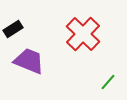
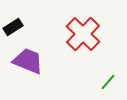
black rectangle: moved 2 px up
purple trapezoid: moved 1 px left
